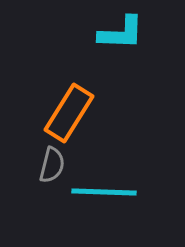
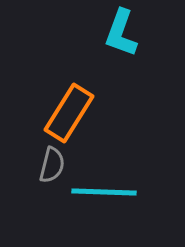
cyan L-shape: rotated 108 degrees clockwise
